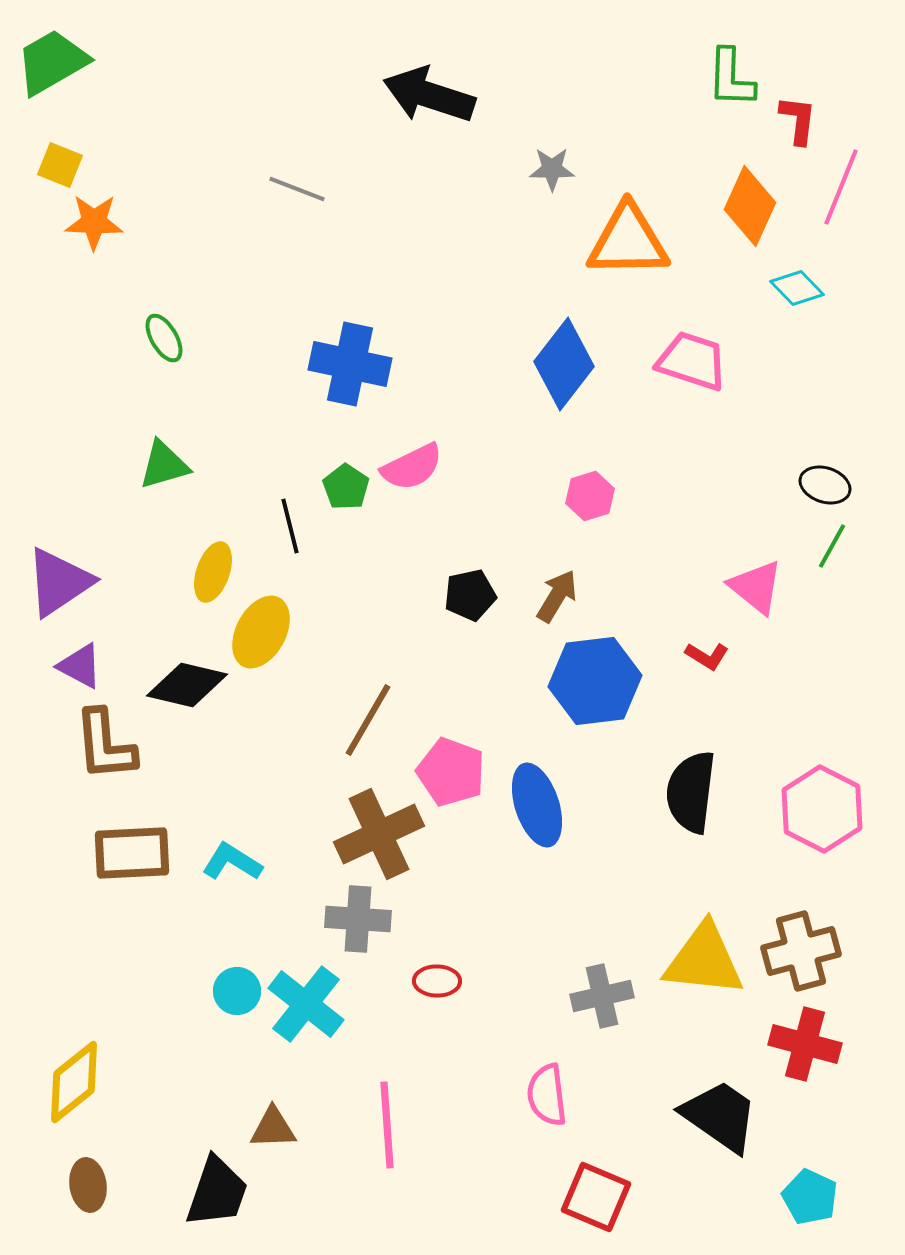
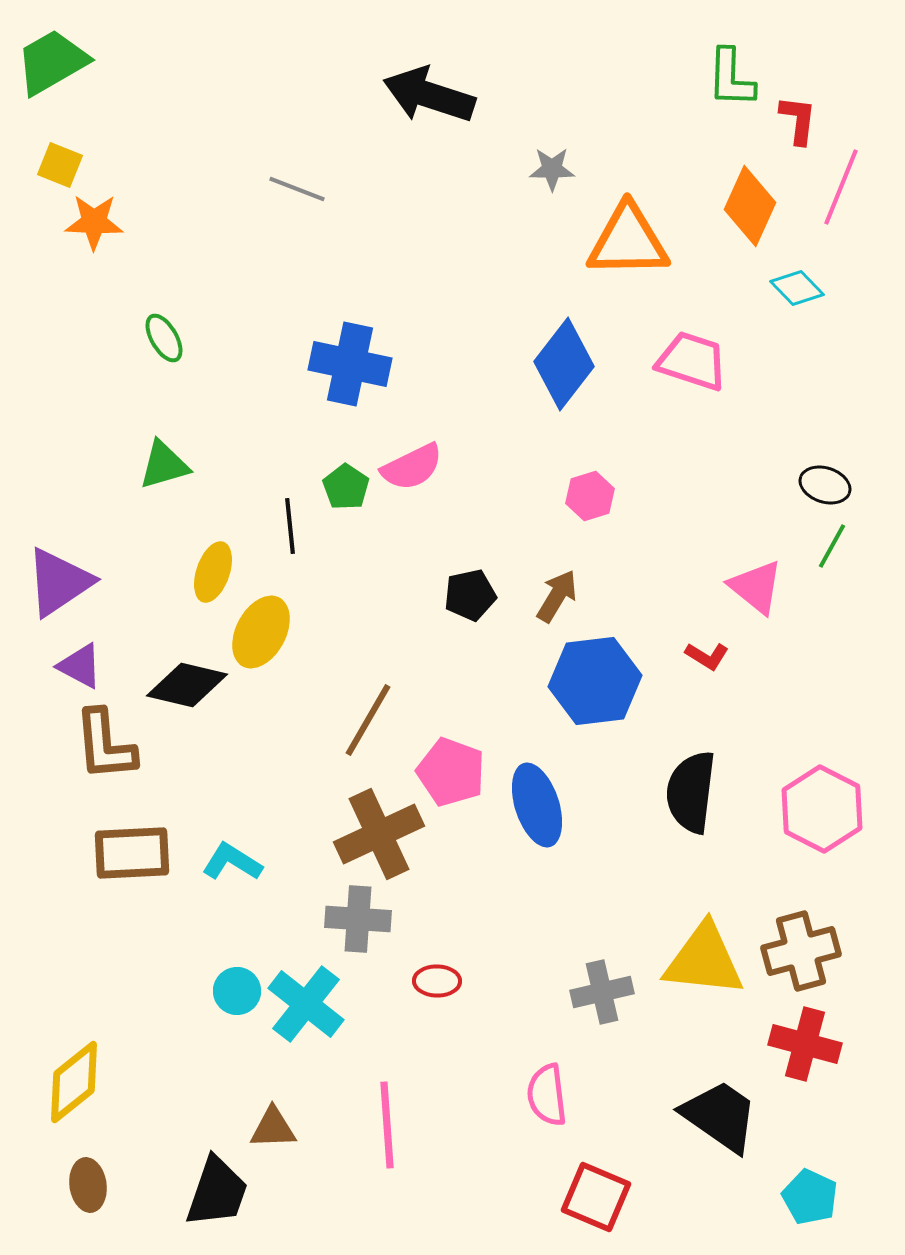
black line at (290, 526): rotated 8 degrees clockwise
gray cross at (602, 996): moved 4 px up
